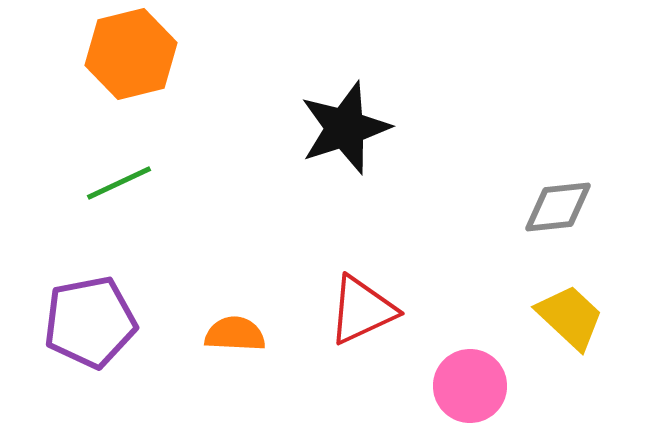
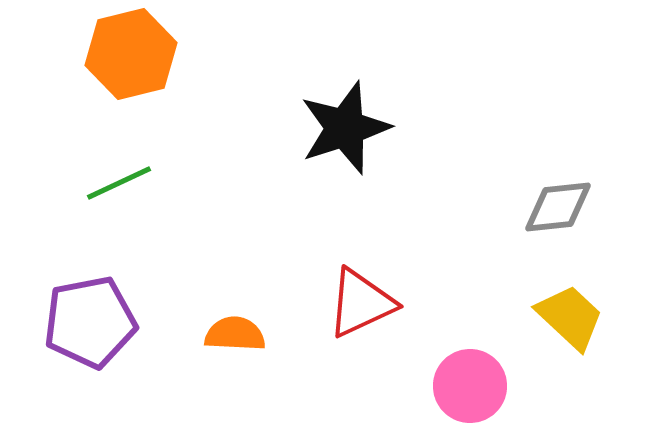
red triangle: moved 1 px left, 7 px up
